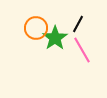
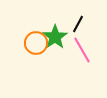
orange circle: moved 15 px down
green star: moved 1 px up
